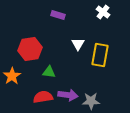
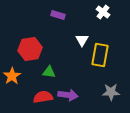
white triangle: moved 4 px right, 4 px up
gray star: moved 20 px right, 9 px up
